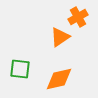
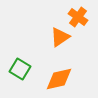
orange cross: rotated 24 degrees counterclockwise
green square: rotated 25 degrees clockwise
